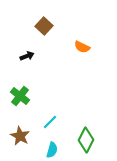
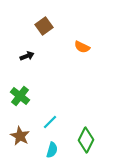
brown square: rotated 12 degrees clockwise
